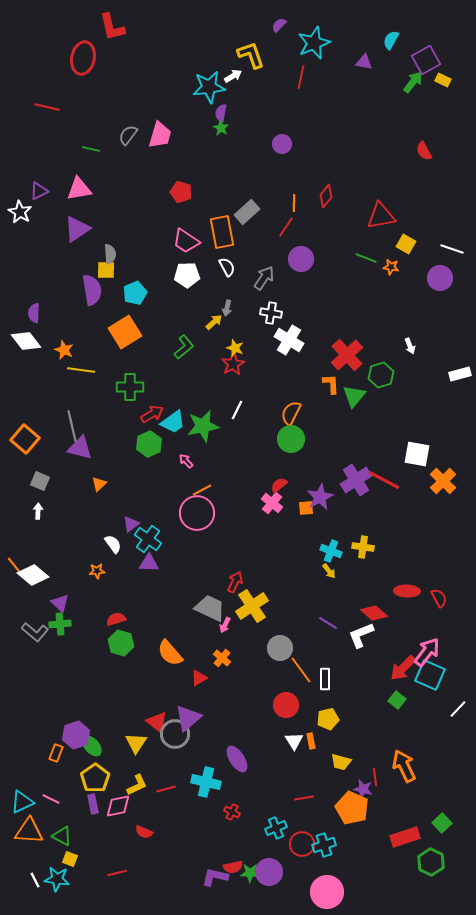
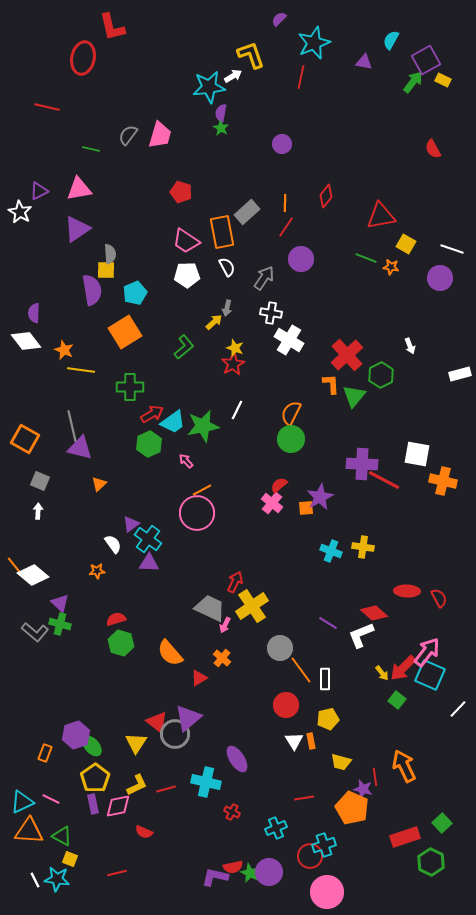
purple semicircle at (279, 25): moved 6 px up
red semicircle at (424, 151): moved 9 px right, 2 px up
orange line at (294, 203): moved 9 px left
green hexagon at (381, 375): rotated 10 degrees counterclockwise
orange square at (25, 439): rotated 12 degrees counterclockwise
purple cross at (356, 480): moved 6 px right, 16 px up; rotated 36 degrees clockwise
orange cross at (443, 481): rotated 32 degrees counterclockwise
yellow arrow at (329, 571): moved 53 px right, 102 px down
green cross at (60, 624): rotated 20 degrees clockwise
orange rectangle at (56, 753): moved 11 px left
red circle at (302, 844): moved 8 px right, 12 px down
green star at (250, 873): rotated 24 degrees clockwise
